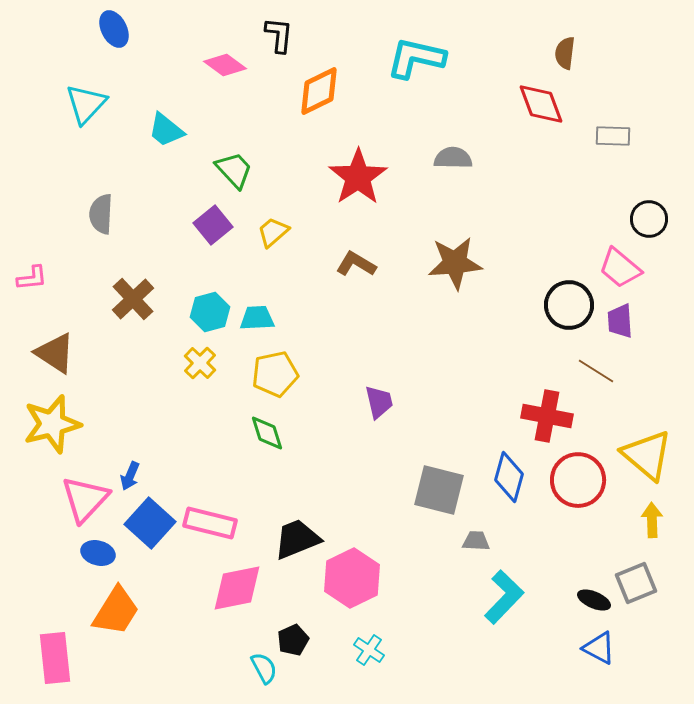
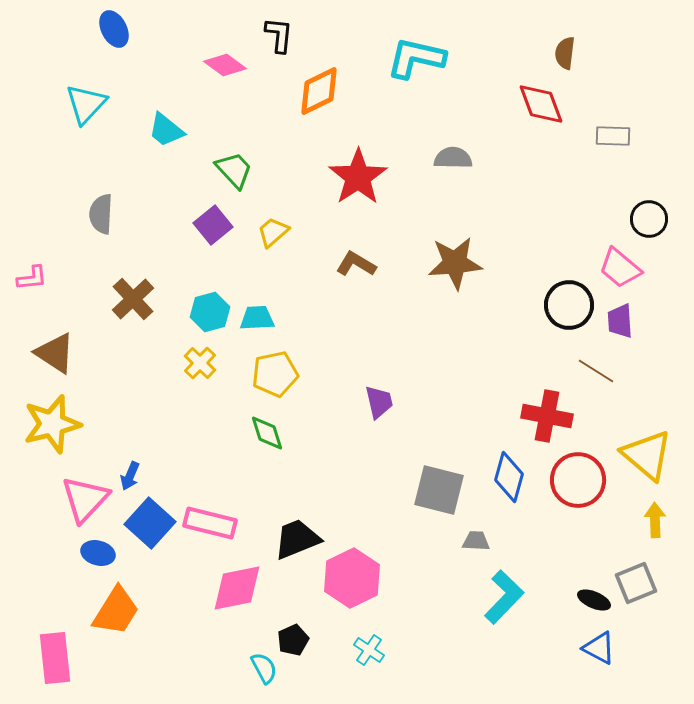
yellow arrow at (652, 520): moved 3 px right
